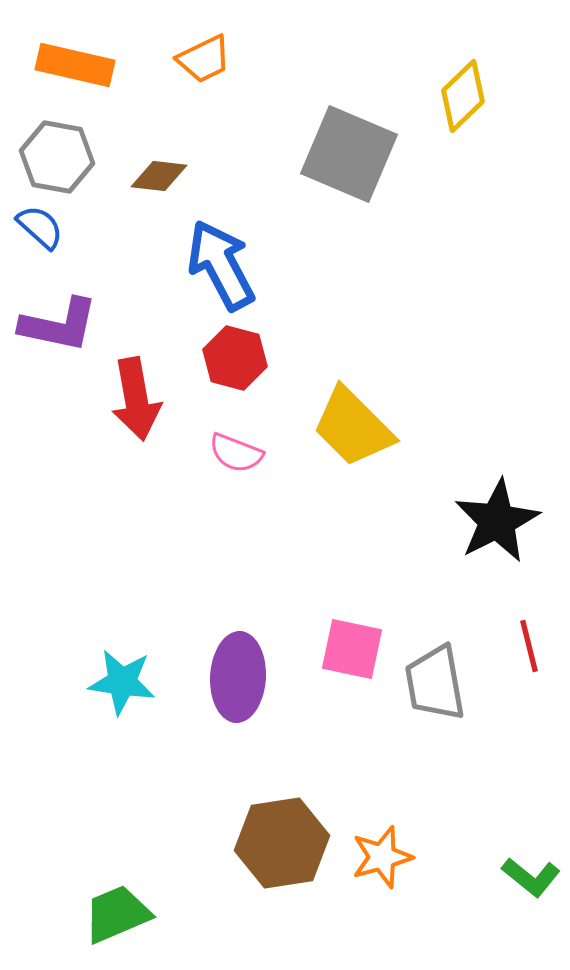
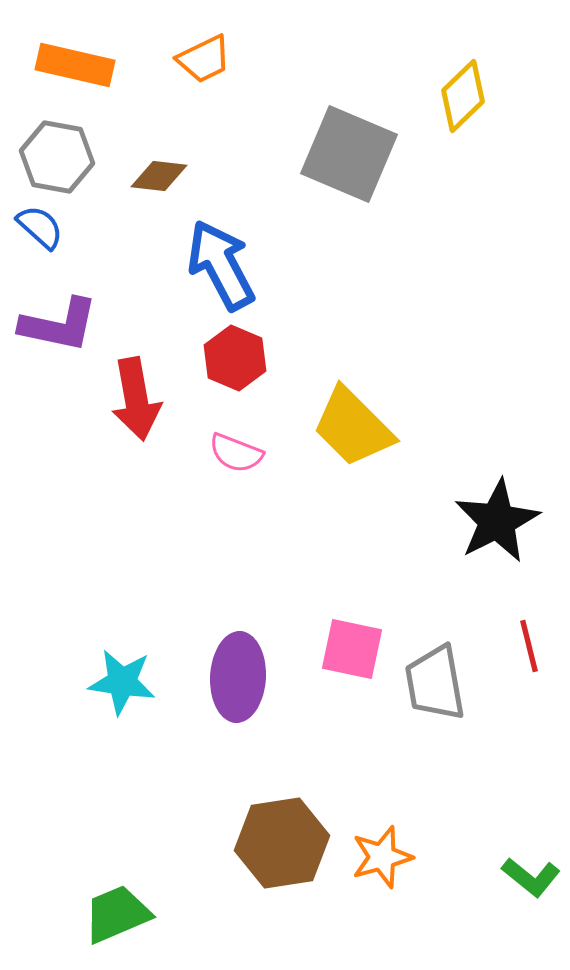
red hexagon: rotated 8 degrees clockwise
